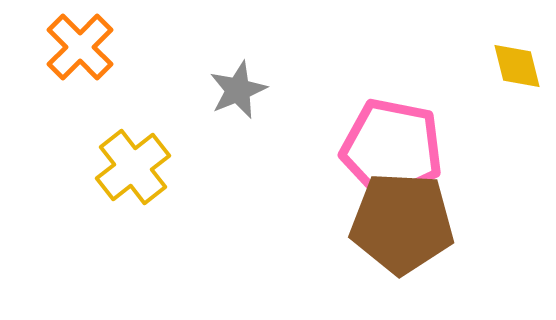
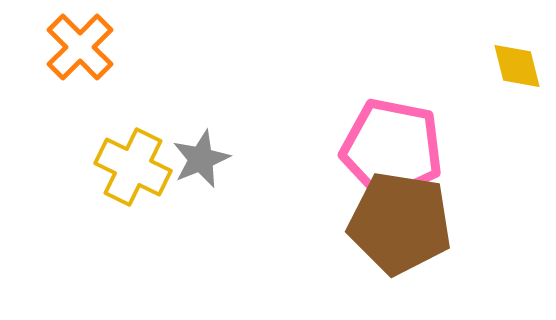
gray star: moved 37 px left, 69 px down
yellow cross: rotated 26 degrees counterclockwise
brown pentagon: moved 2 px left; rotated 6 degrees clockwise
